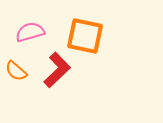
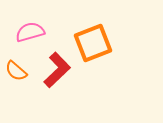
orange square: moved 8 px right, 7 px down; rotated 33 degrees counterclockwise
